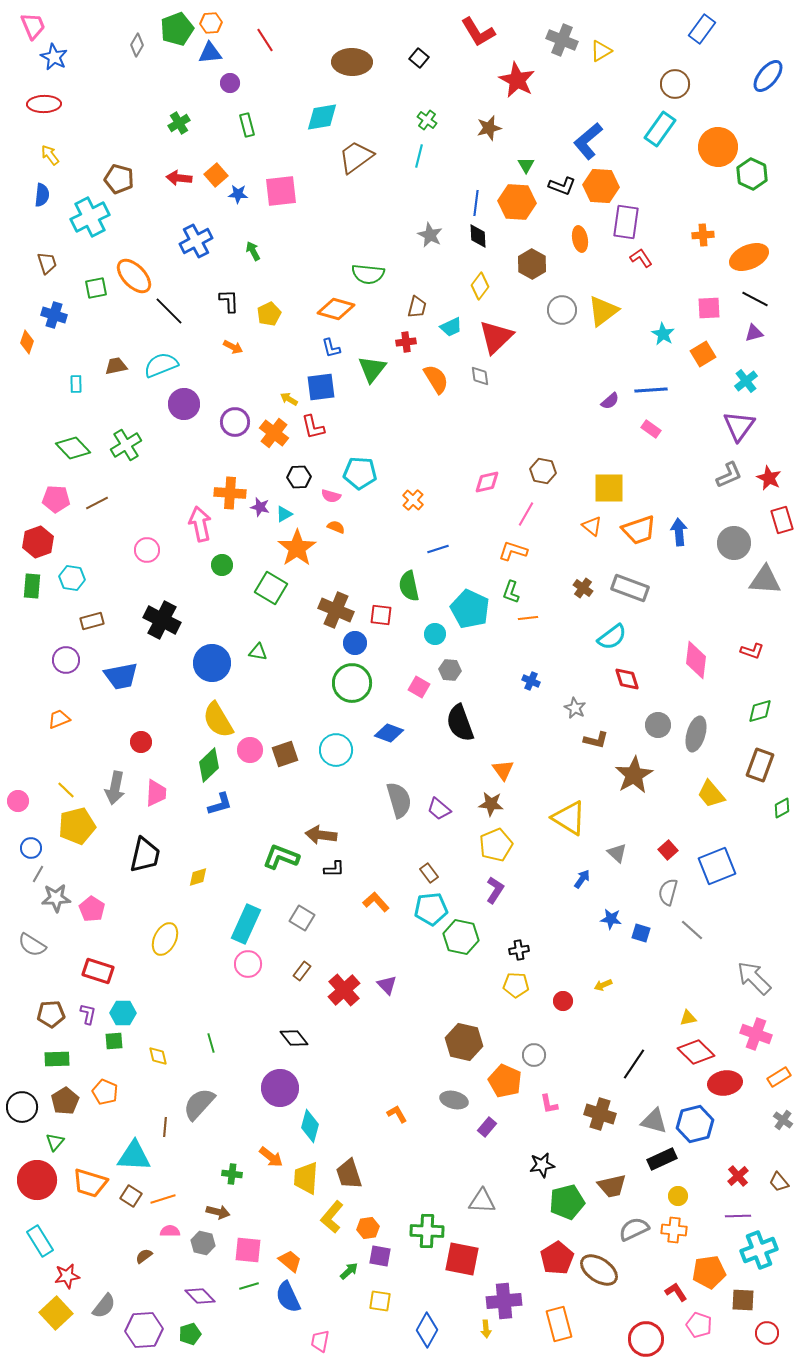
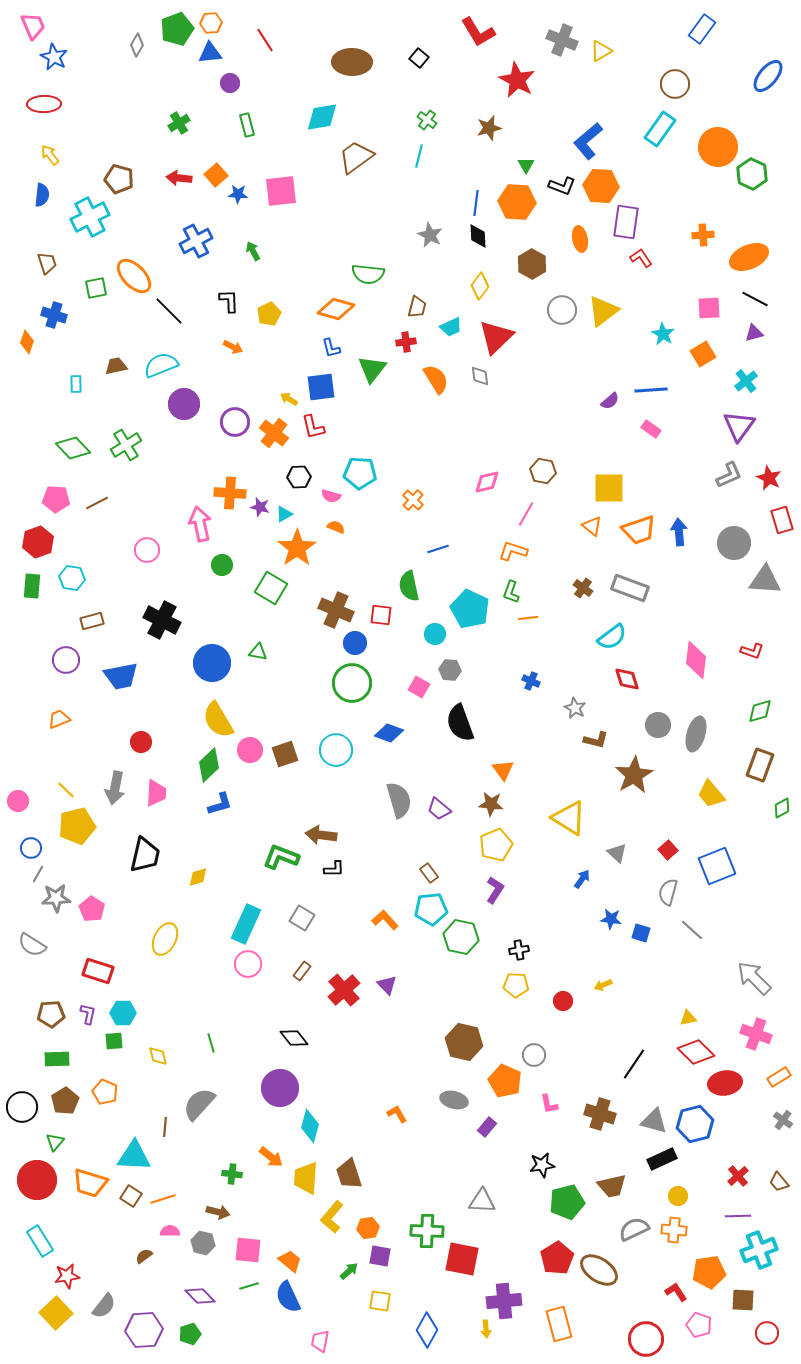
orange L-shape at (376, 902): moved 9 px right, 18 px down
